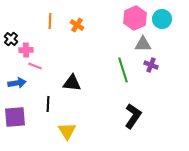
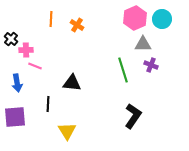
orange line: moved 1 px right, 2 px up
blue arrow: rotated 90 degrees clockwise
